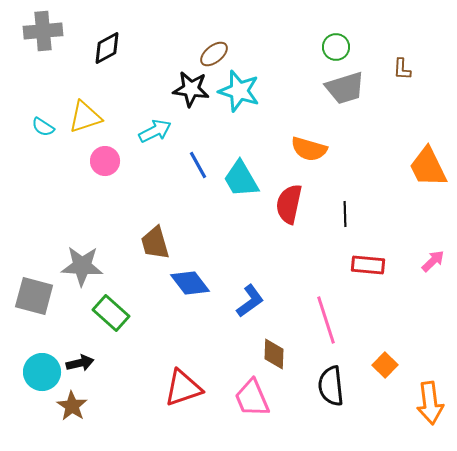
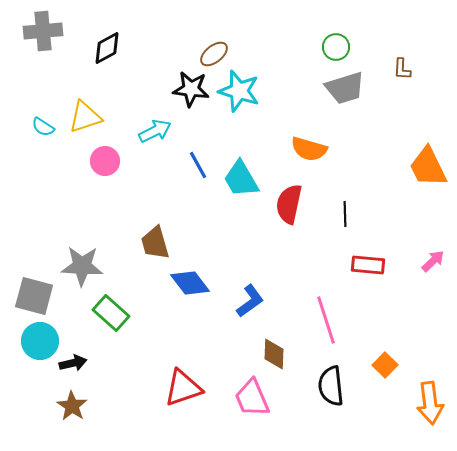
black arrow: moved 7 px left
cyan circle: moved 2 px left, 31 px up
